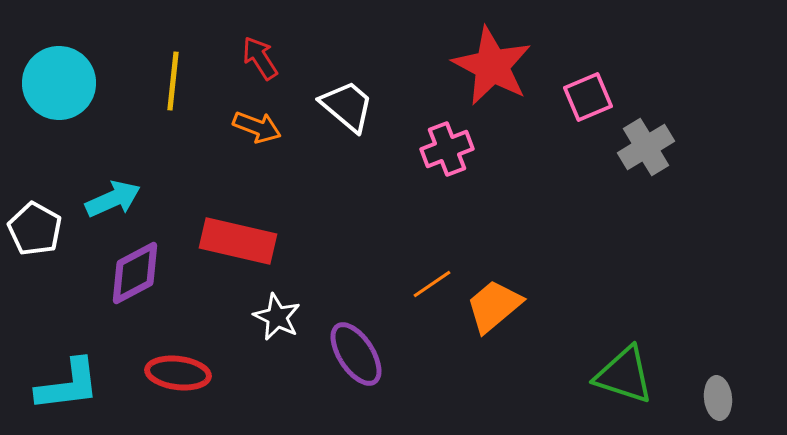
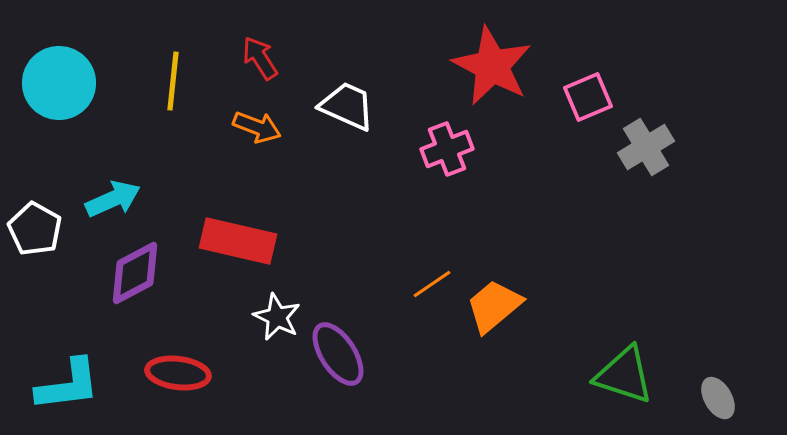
white trapezoid: rotated 16 degrees counterclockwise
purple ellipse: moved 18 px left
gray ellipse: rotated 24 degrees counterclockwise
